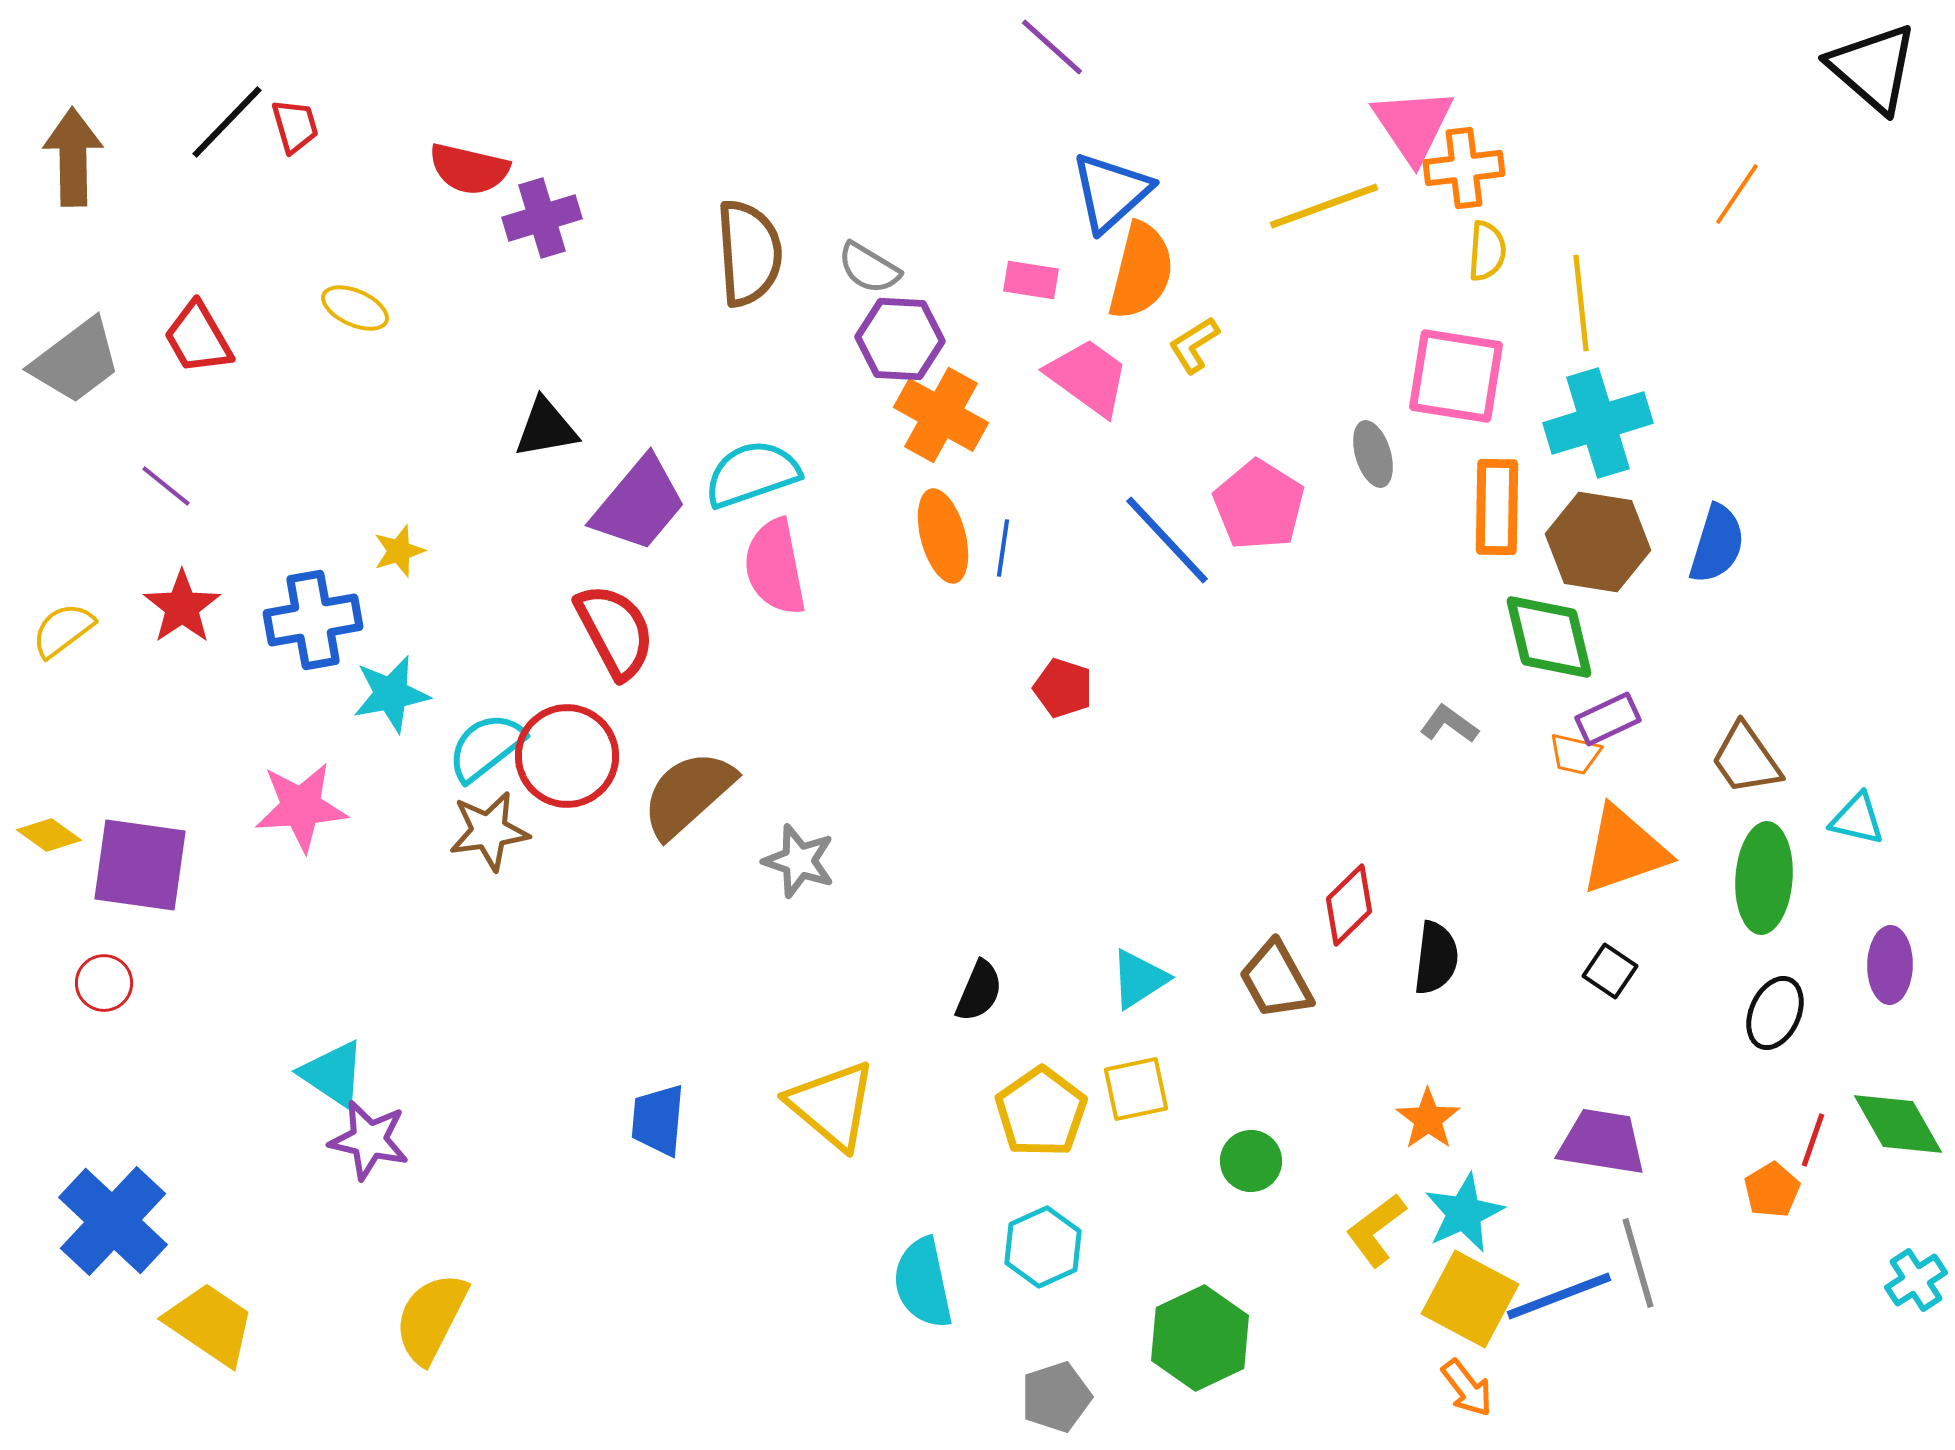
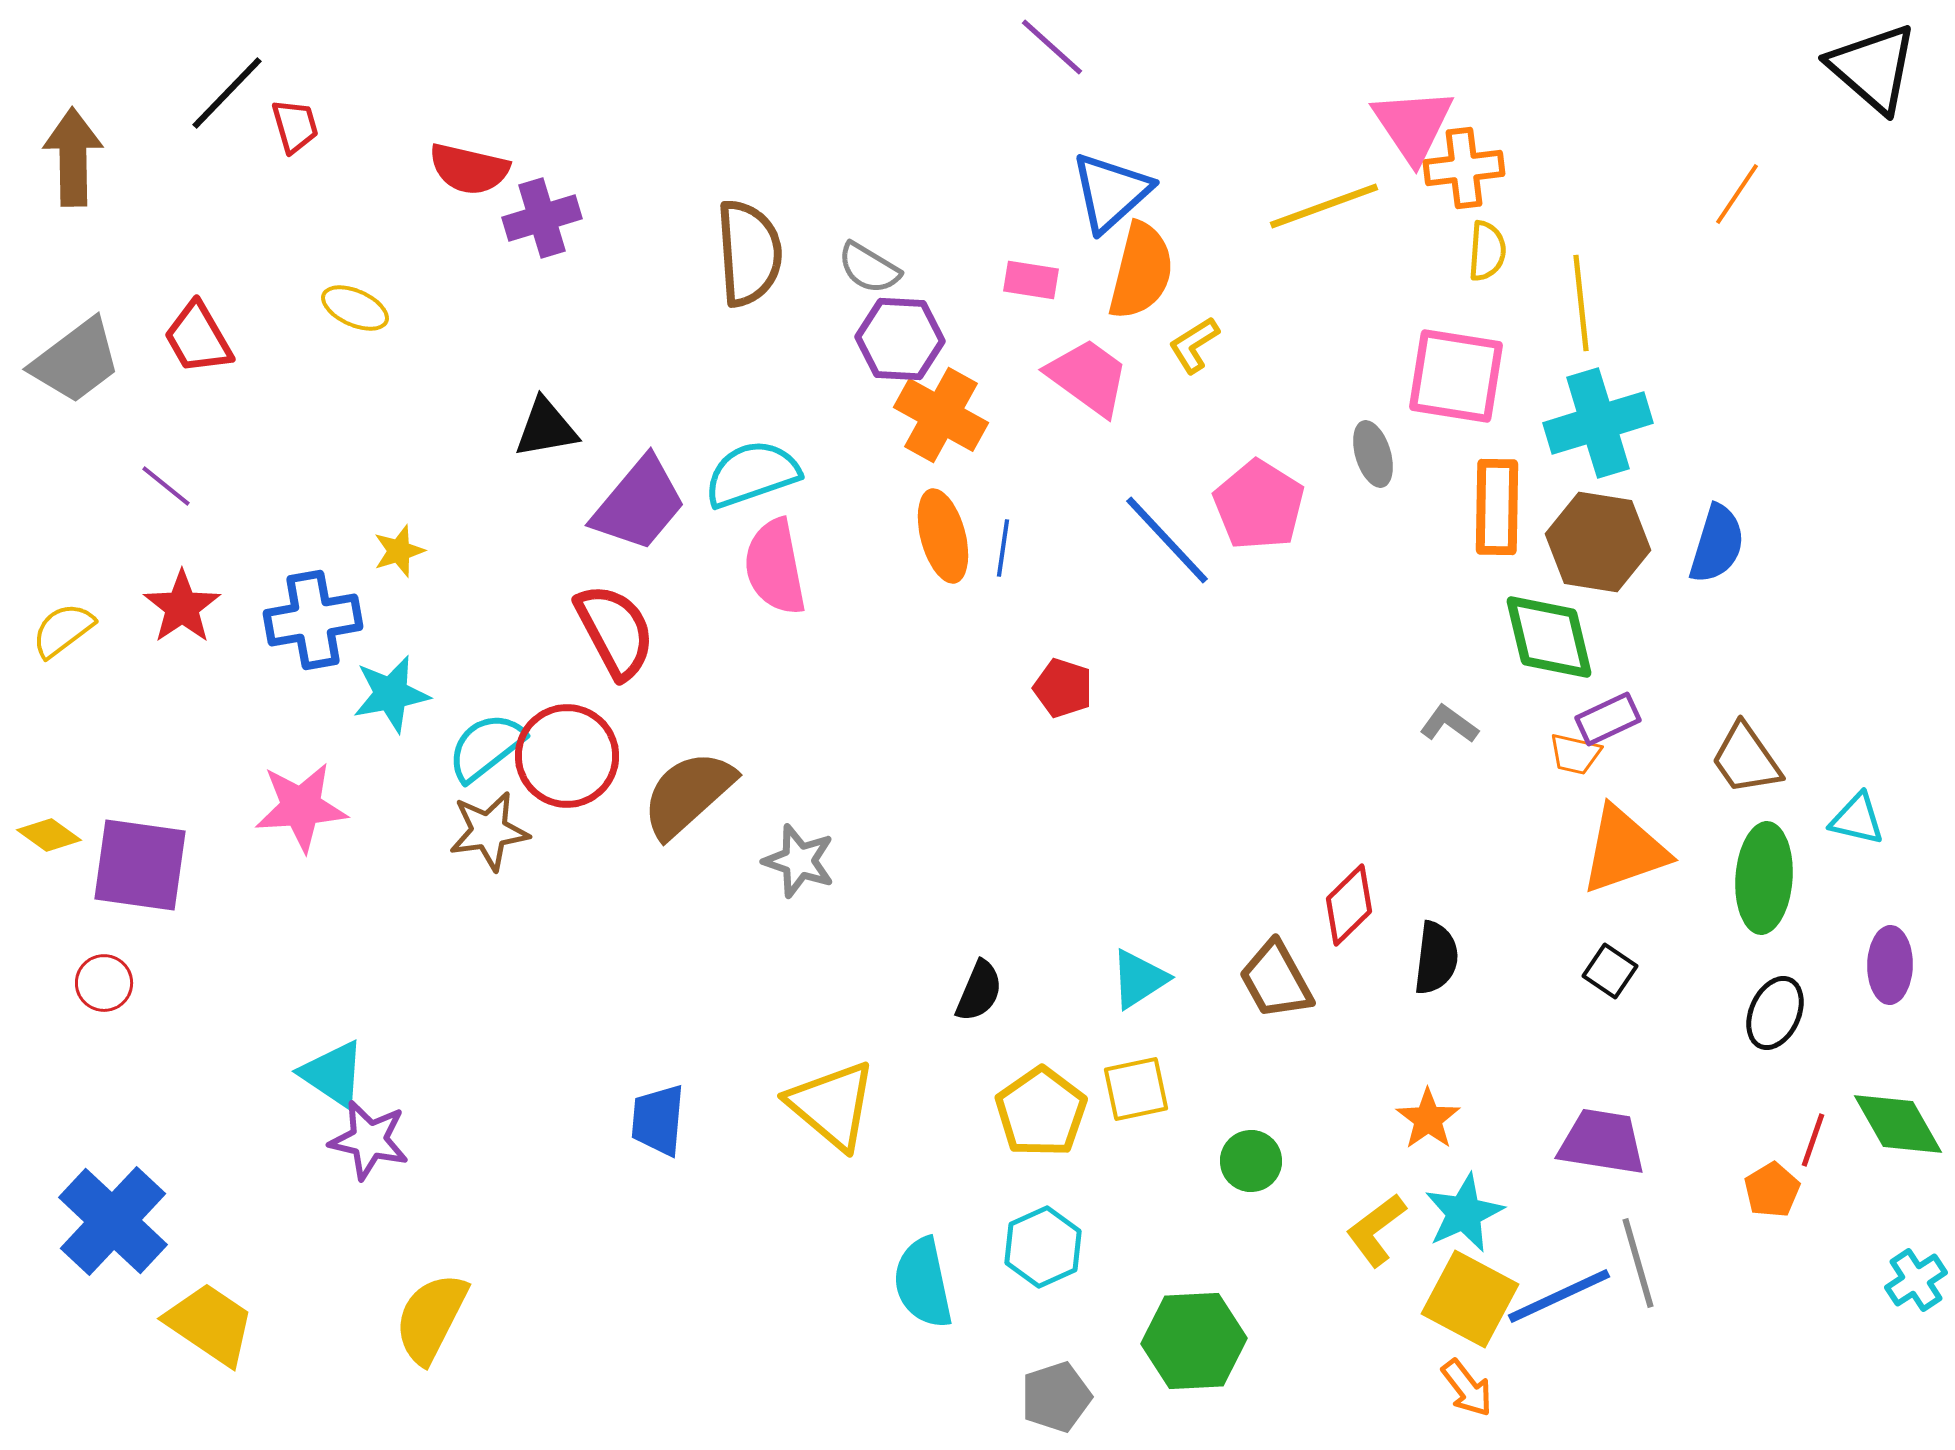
black line at (227, 122): moved 29 px up
blue line at (1559, 1296): rotated 4 degrees counterclockwise
green hexagon at (1200, 1338): moved 6 px left, 3 px down; rotated 22 degrees clockwise
